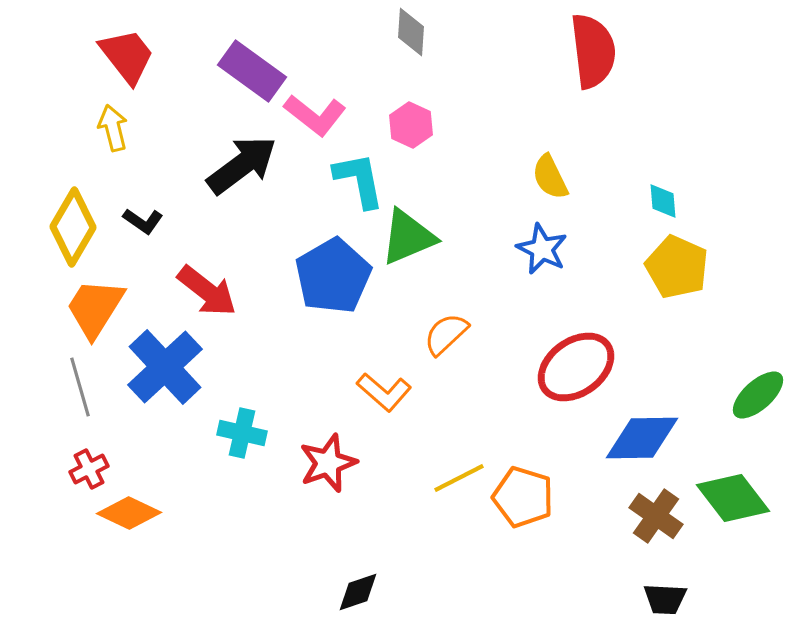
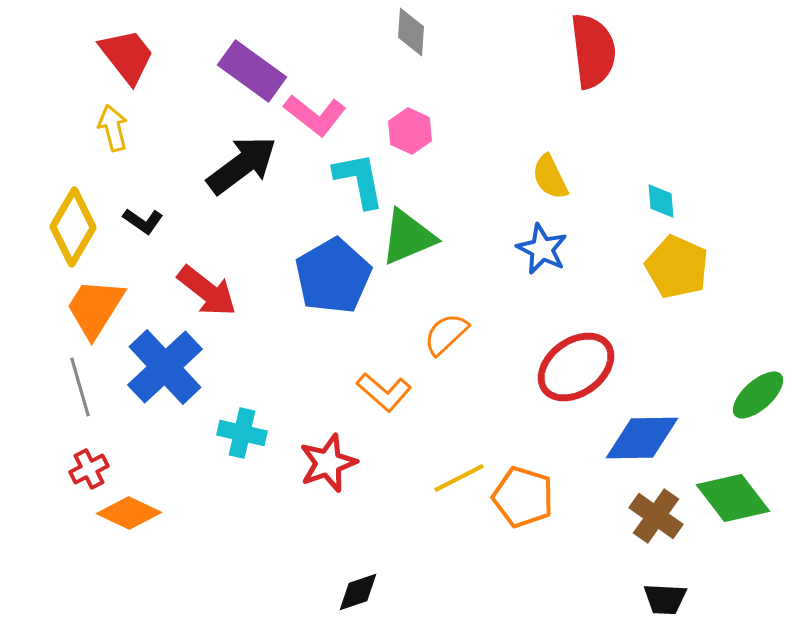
pink hexagon: moved 1 px left, 6 px down
cyan diamond: moved 2 px left
